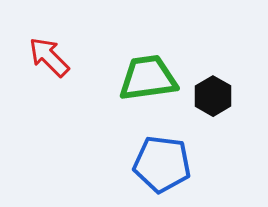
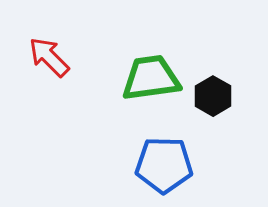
green trapezoid: moved 3 px right
blue pentagon: moved 2 px right, 1 px down; rotated 6 degrees counterclockwise
